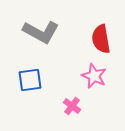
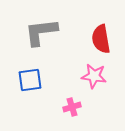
gray L-shape: rotated 144 degrees clockwise
pink star: rotated 15 degrees counterclockwise
pink cross: moved 1 px down; rotated 36 degrees clockwise
